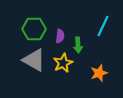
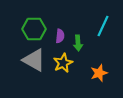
green arrow: moved 2 px up
